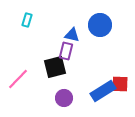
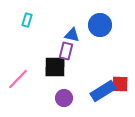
black square: rotated 15 degrees clockwise
